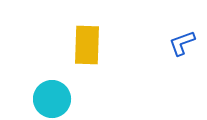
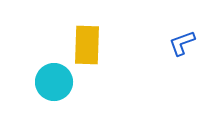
cyan circle: moved 2 px right, 17 px up
